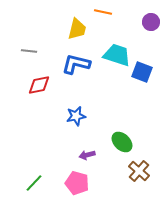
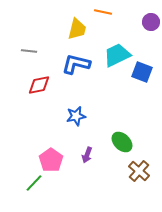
cyan trapezoid: rotated 44 degrees counterclockwise
purple arrow: rotated 56 degrees counterclockwise
pink pentagon: moved 26 px left, 23 px up; rotated 20 degrees clockwise
